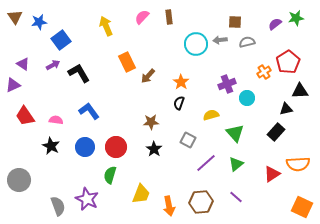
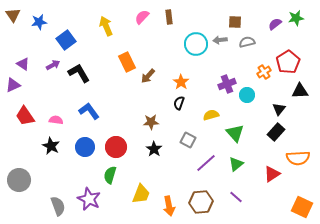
brown triangle at (15, 17): moved 2 px left, 2 px up
blue square at (61, 40): moved 5 px right
cyan circle at (247, 98): moved 3 px up
black triangle at (286, 109): moved 7 px left; rotated 40 degrees counterclockwise
orange semicircle at (298, 164): moved 6 px up
purple star at (87, 199): moved 2 px right
